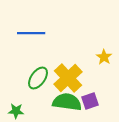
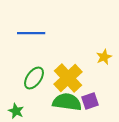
yellow star: rotated 14 degrees clockwise
green ellipse: moved 4 px left
green star: rotated 21 degrees clockwise
